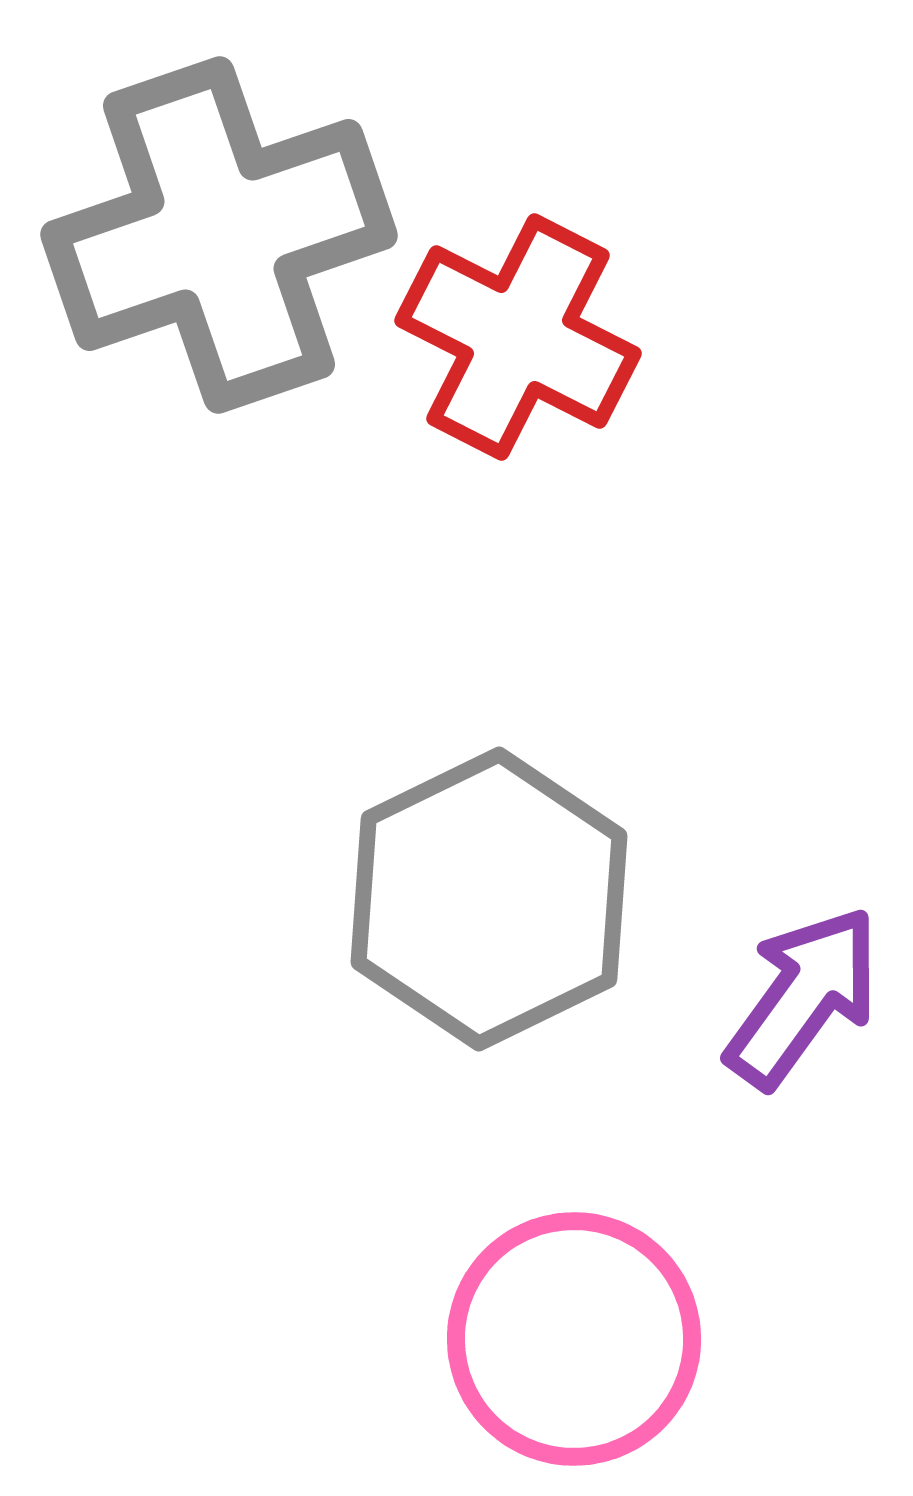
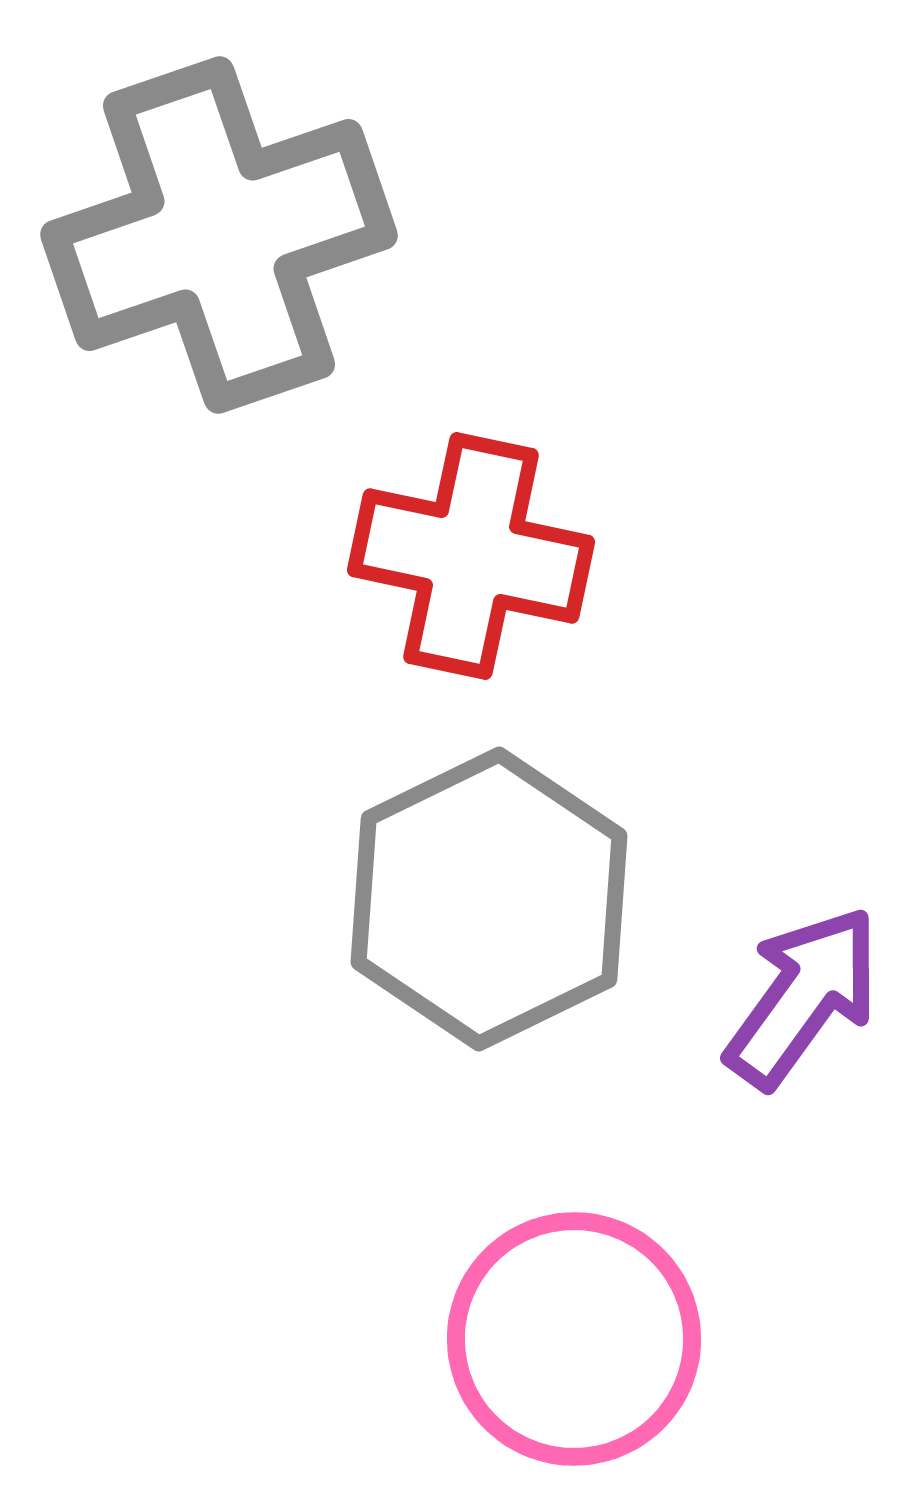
red cross: moved 47 px left, 219 px down; rotated 15 degrees counterclockwise
